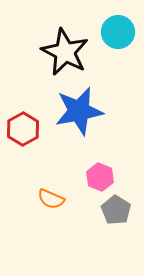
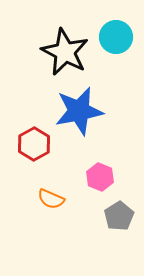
cyan circle: moved 2 px left, 5 px down
red hexagon: moved 11 px right, 15 px down
gray pentagon: moved 3 px right, 6 px down; rotated 8 degrees clockwise
